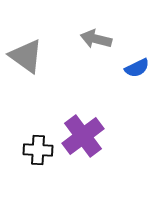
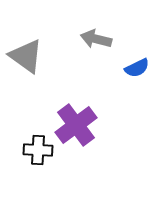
purple cross: moved 7 px left, 11 px up
